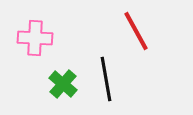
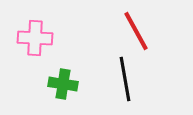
black line: moved 19 px right
green cross: rotated 32 degrees counterclockwise
